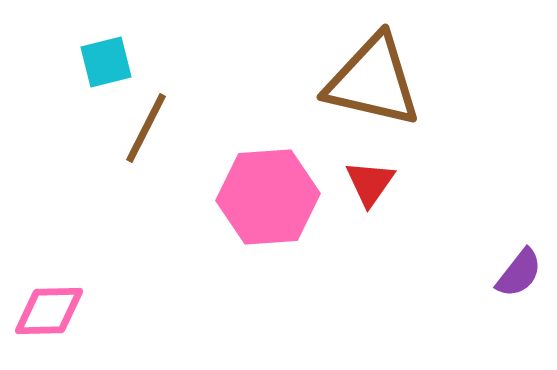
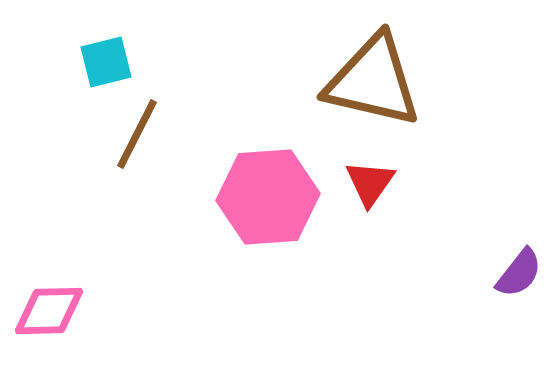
brown line: moved 9 px left, 6 px down
